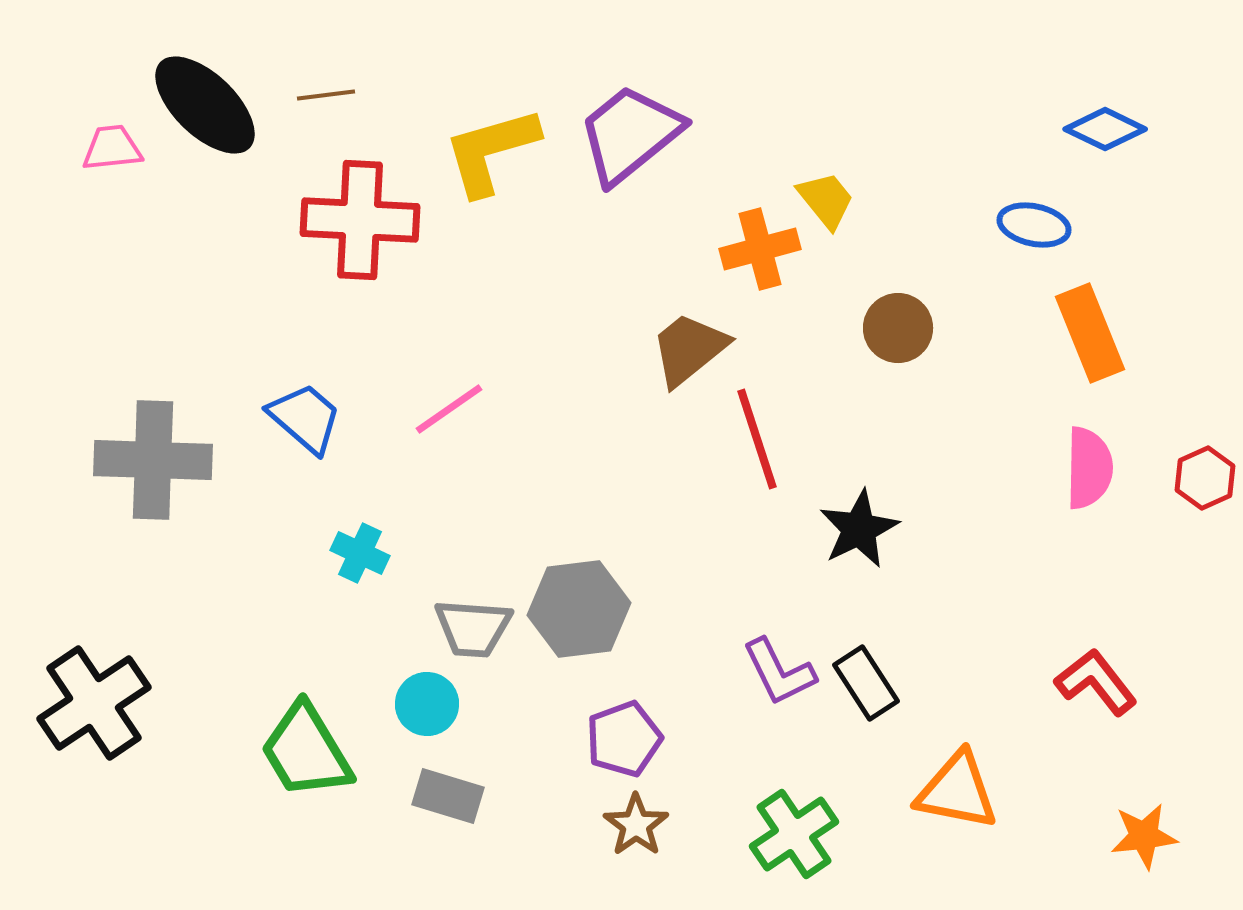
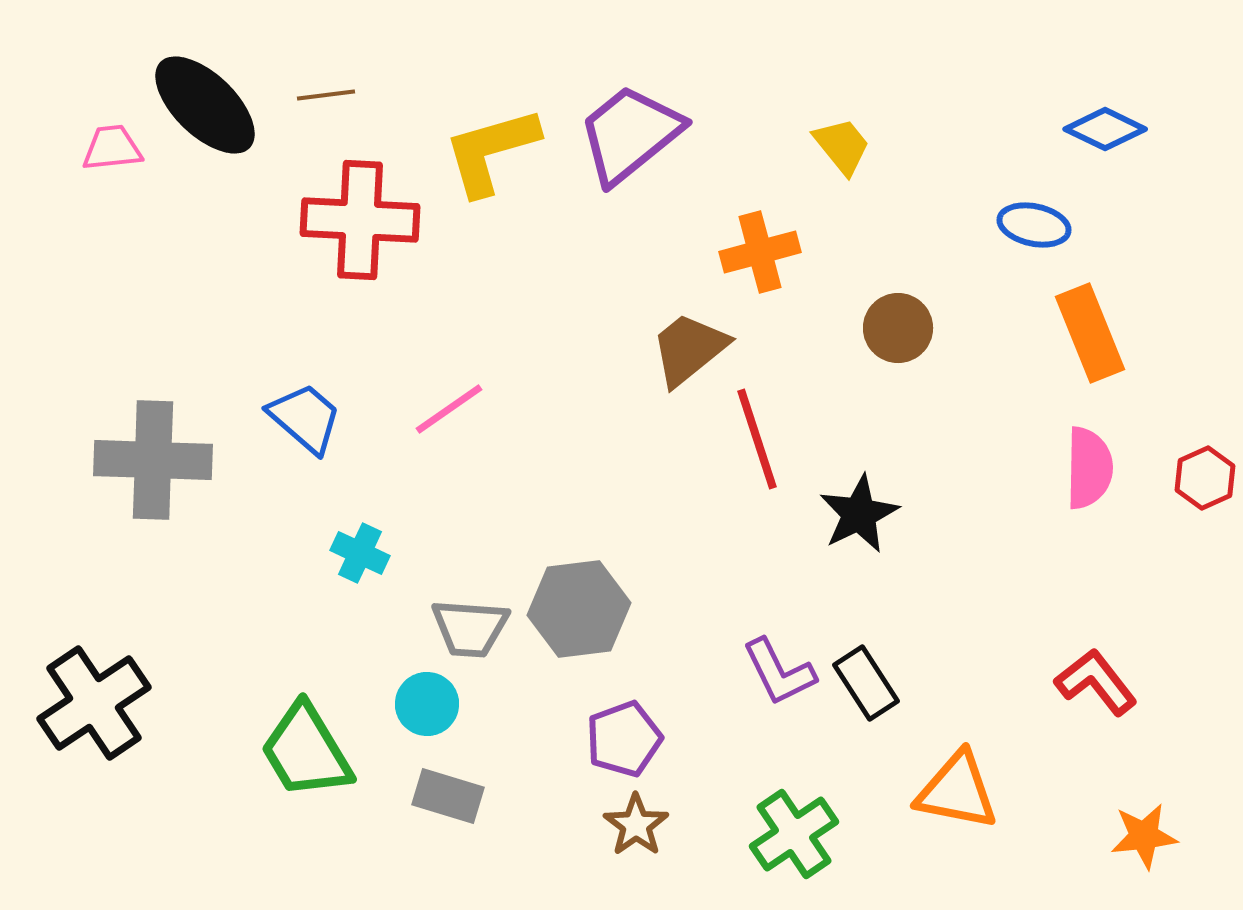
yellow trapezoid: moved 16 px right, 54 px up
orange cross: moved 3 px down
black star: moved 15 px up
gray trapezoid: moved 3 px left
